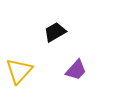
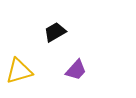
yellow triangle: rotated 32 degrees clockwise
